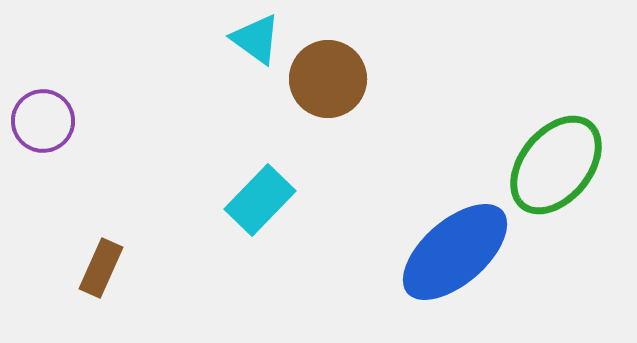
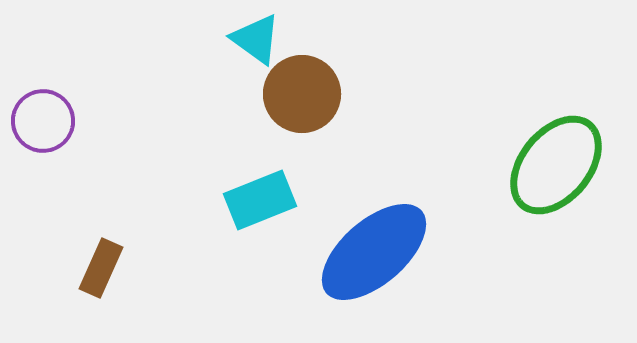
brown circle: moved 26 px left, 15 px down
cyan rectangle: rotated 24 degrees clockwise
blue ellipse: moved 81 px left
